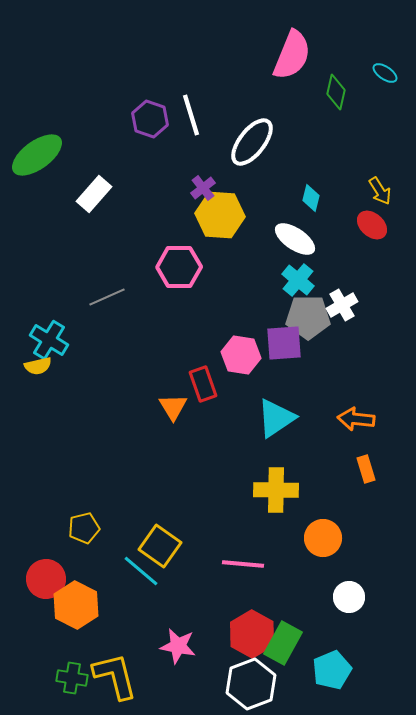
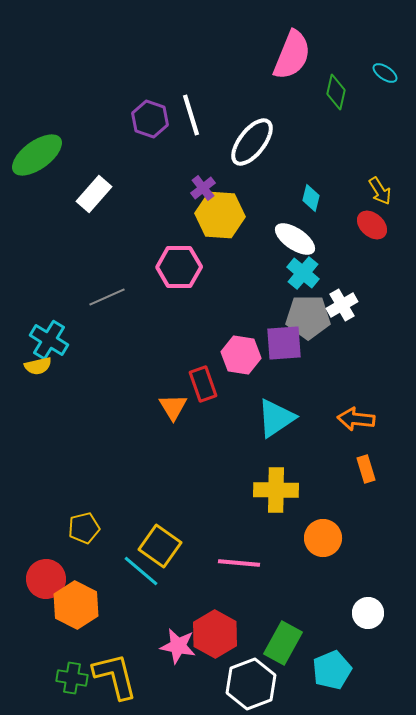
cyan cross at (298, 280): moved 5 px right, 7 px up
pink line at (243, 564): moved 4 px left, 1 px up
white circle at (349, 597): moved 19 px right, 16 px down
red hexagon at (252, 634): moved 37 px left
